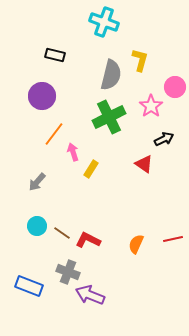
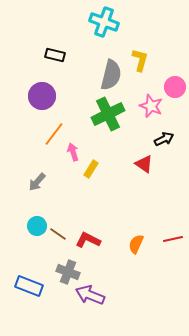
pink star: rotated 15 degrees counterclockwise
green cross: moved 1 px left, 3 px up
brown line: moved 4 px left, 1 px down
